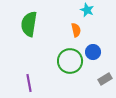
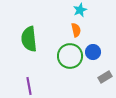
cyan star: moved 7 px left; rotated 24 degrees clockwise
green semicircle: moved 15 px down; rotated 15 degrees counterclockwise
green circle: moved 5 px up
gray rectangle: moved 2 px up
purple line: moved 3 px down
